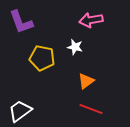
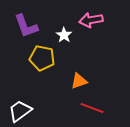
purple L-shape: moved 5 px right, 4 px down
white star: moved 11 px left, 12 px up; rotated 21 degrees clockwise
orange triangle: moved 7 px left; rotated 18 degrees clockwise
red line: moved 1 px right, 1 px up
